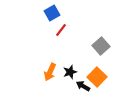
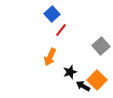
blue square: moved 1 px down; rotated 14 degrees counterclockwise
orange arrow: moved 15 px up
orange square: moved 3 px down
